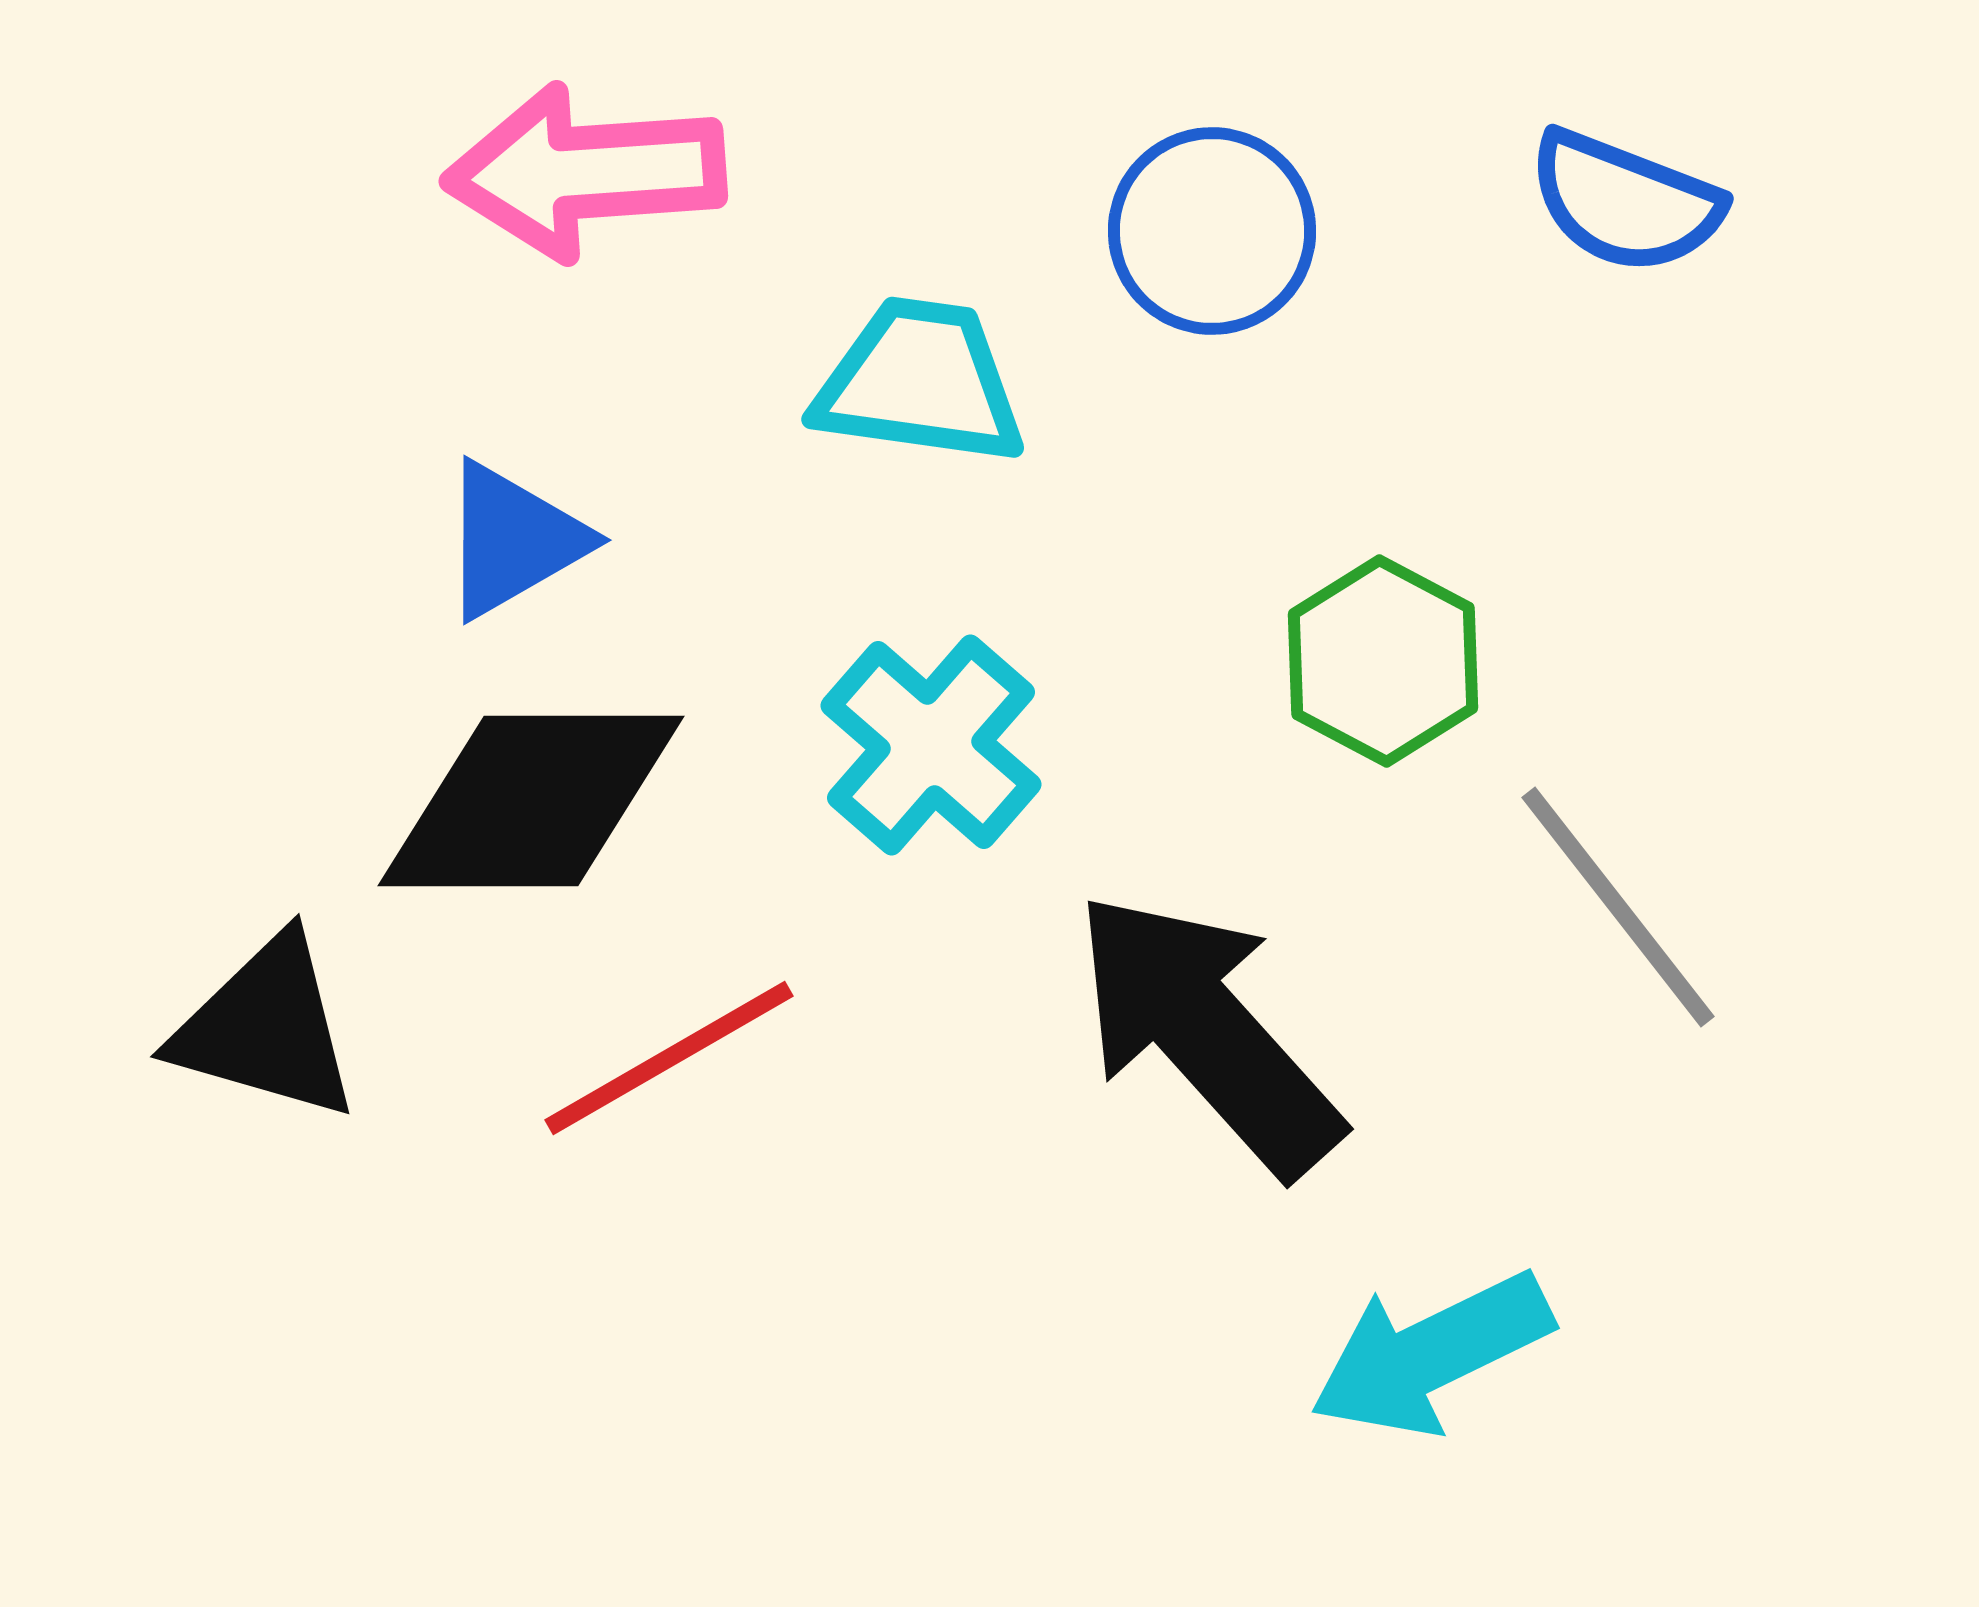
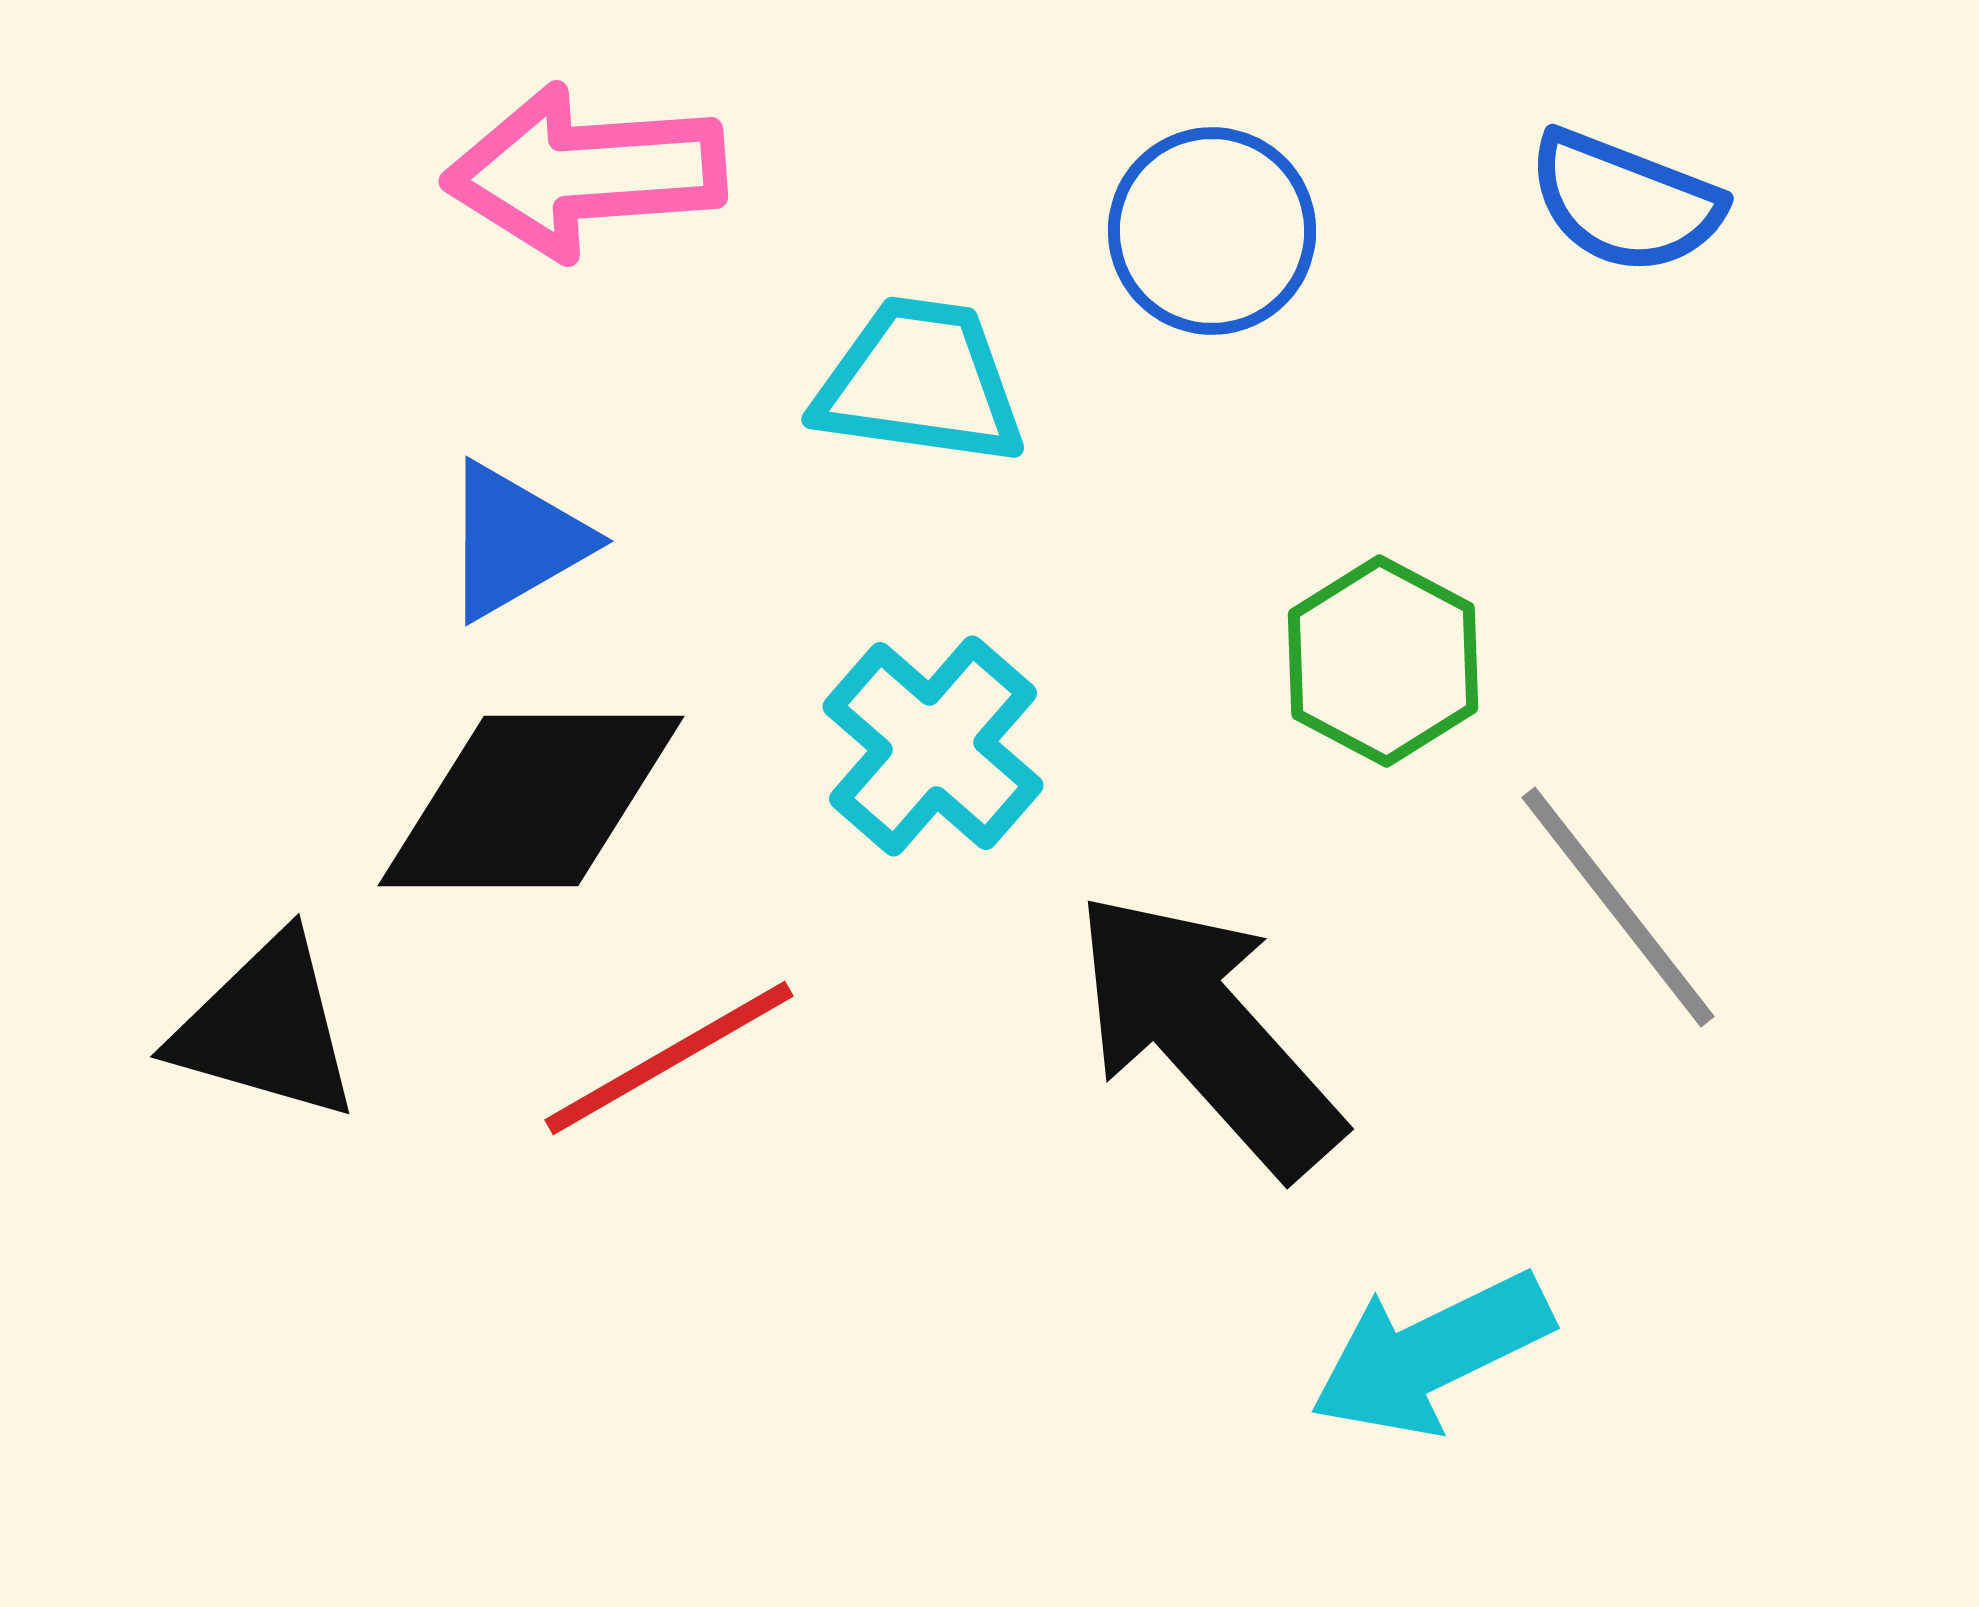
blue triangle: moved 2 px right, 1 px down
cyan cross: moved 2 px right, 1 px down
